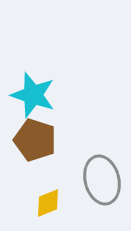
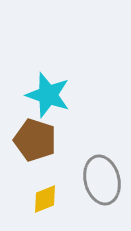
cyan star: moved 15 px right
yellow diamond: moved 3 px left, 4 px up
